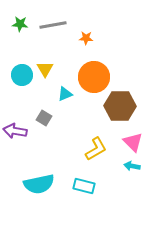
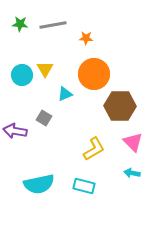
orange circle: moved 3 px up
yellow L-shape: moved 2 px left
cyan arrow: moved 7 px down
